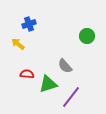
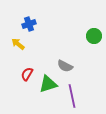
green circle: moved 7 px right
gray semicircle: rotated 21 degrees counterclockwise
red semicircle: rotated 64 degrees counterclockwise
purple line: moved 1 px right, 1 px up; rotated 50 degrees counterclockwise
